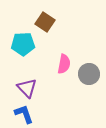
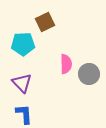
brown square: rotated 30 degrees clockwise
pink semicircle: moved 2 px right; rotated 12 degrees counterclockwise
purple triangle: moved 5 px left, 5 px up
blue L-shape: rotated 15 degrees clockwise
